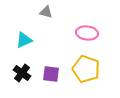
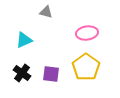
pink ellipse: rotated 15 degrees counterclockwise
yellow pentagon: moved 2 px up; rotated 16 degrees clockwise
